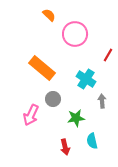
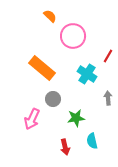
orange semicircle: moved 1 px right, 1 px down
pink circle: moved 2 px left, 2 px down
red line: moved 1 px down
cyan cross: moved 1 px right, 5 px up
gray arrow: moved 6 px right, 3 px up
pink arrow: moved 1 px right, 4 px down
